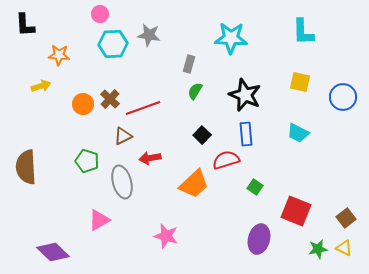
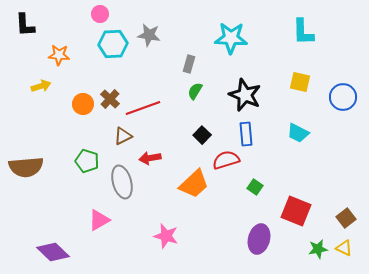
brown semicircle: rotated 92 degrees counterclockwise
